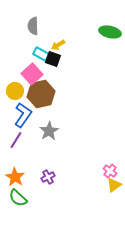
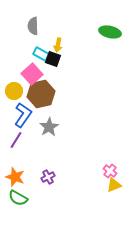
yellow arrow: rotated 48 degrees counterclockwise
yellow circle: moved 1 px left
gray star: moved 4 px up
orange star: rotated 12 degrees counterclockwise
yellow triangle: rotated 14 degrees clockwise
green semicircle: rotated 12 degrees counterclockwise
